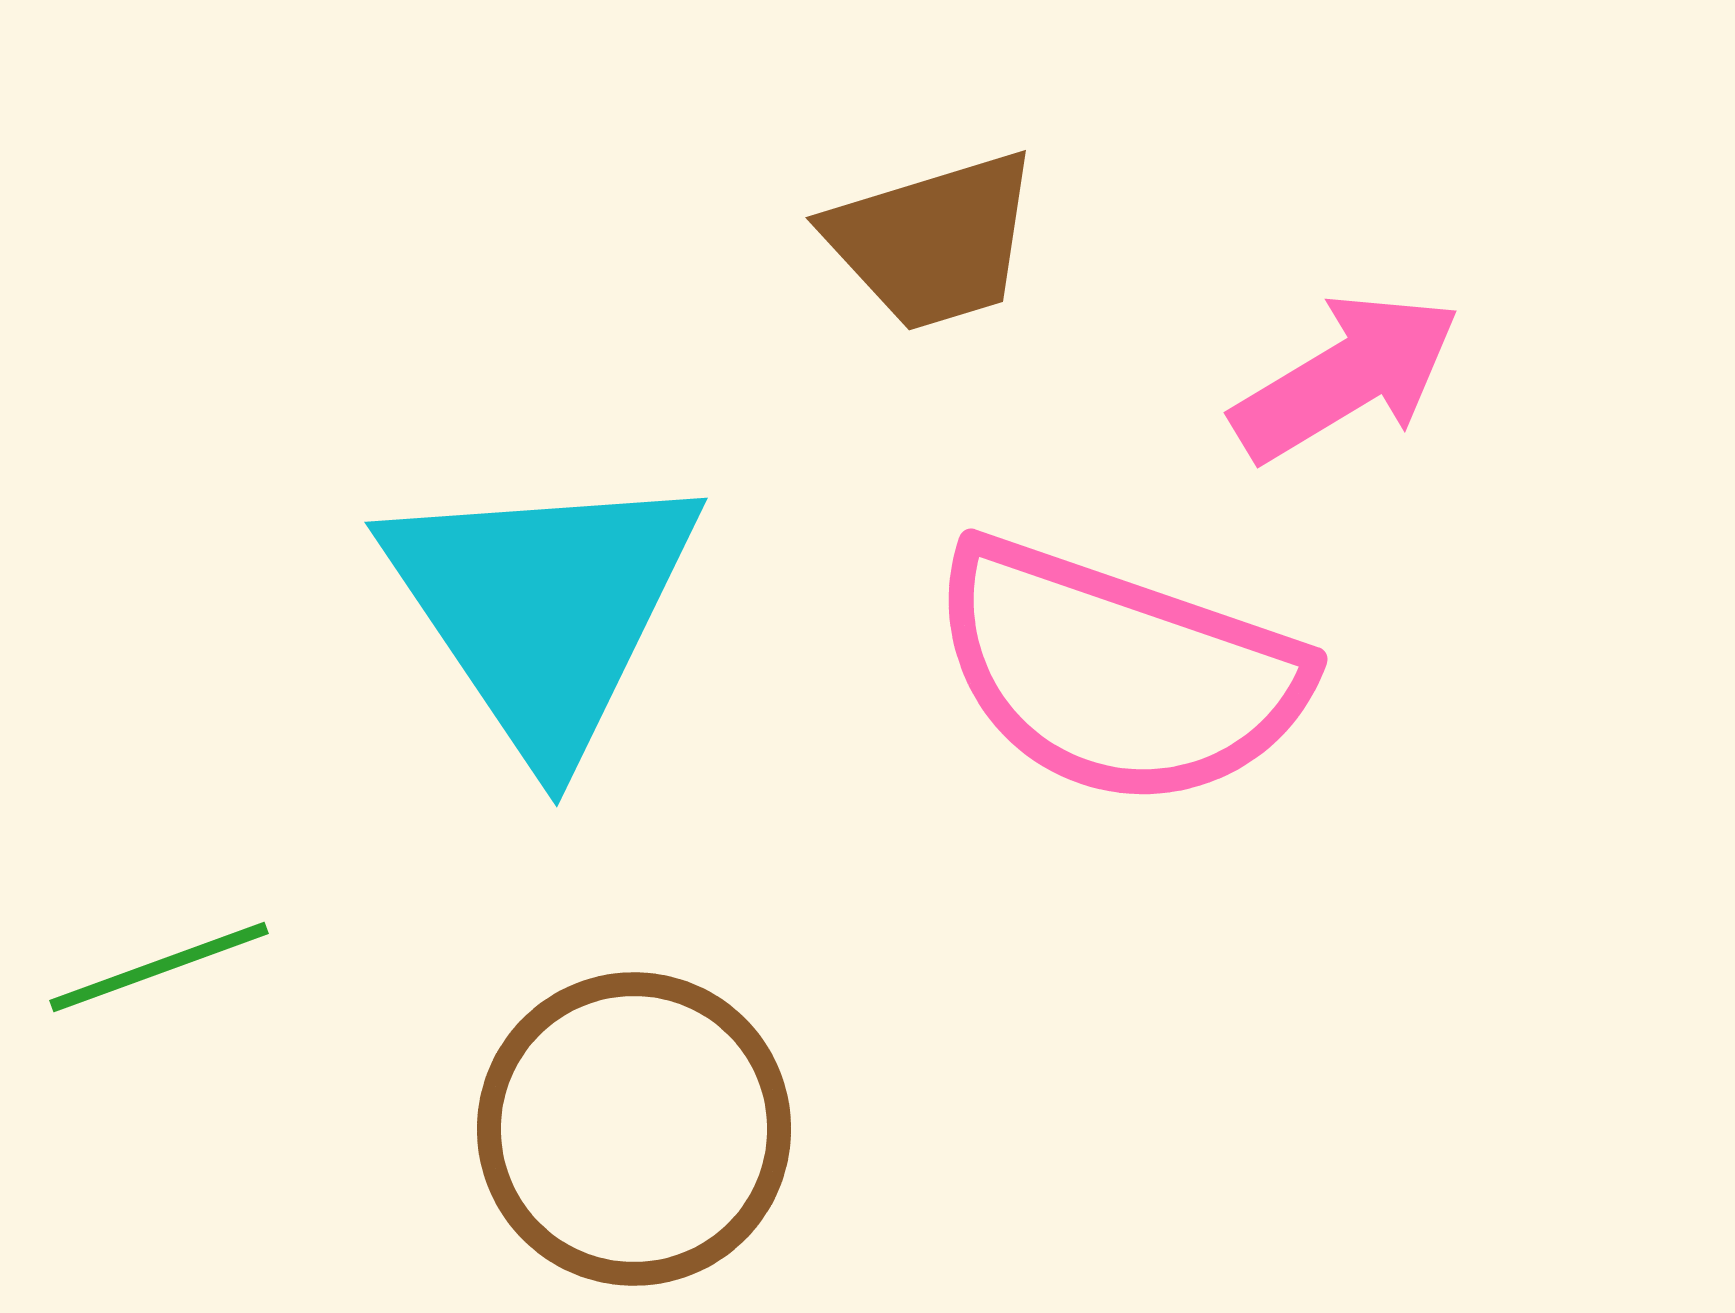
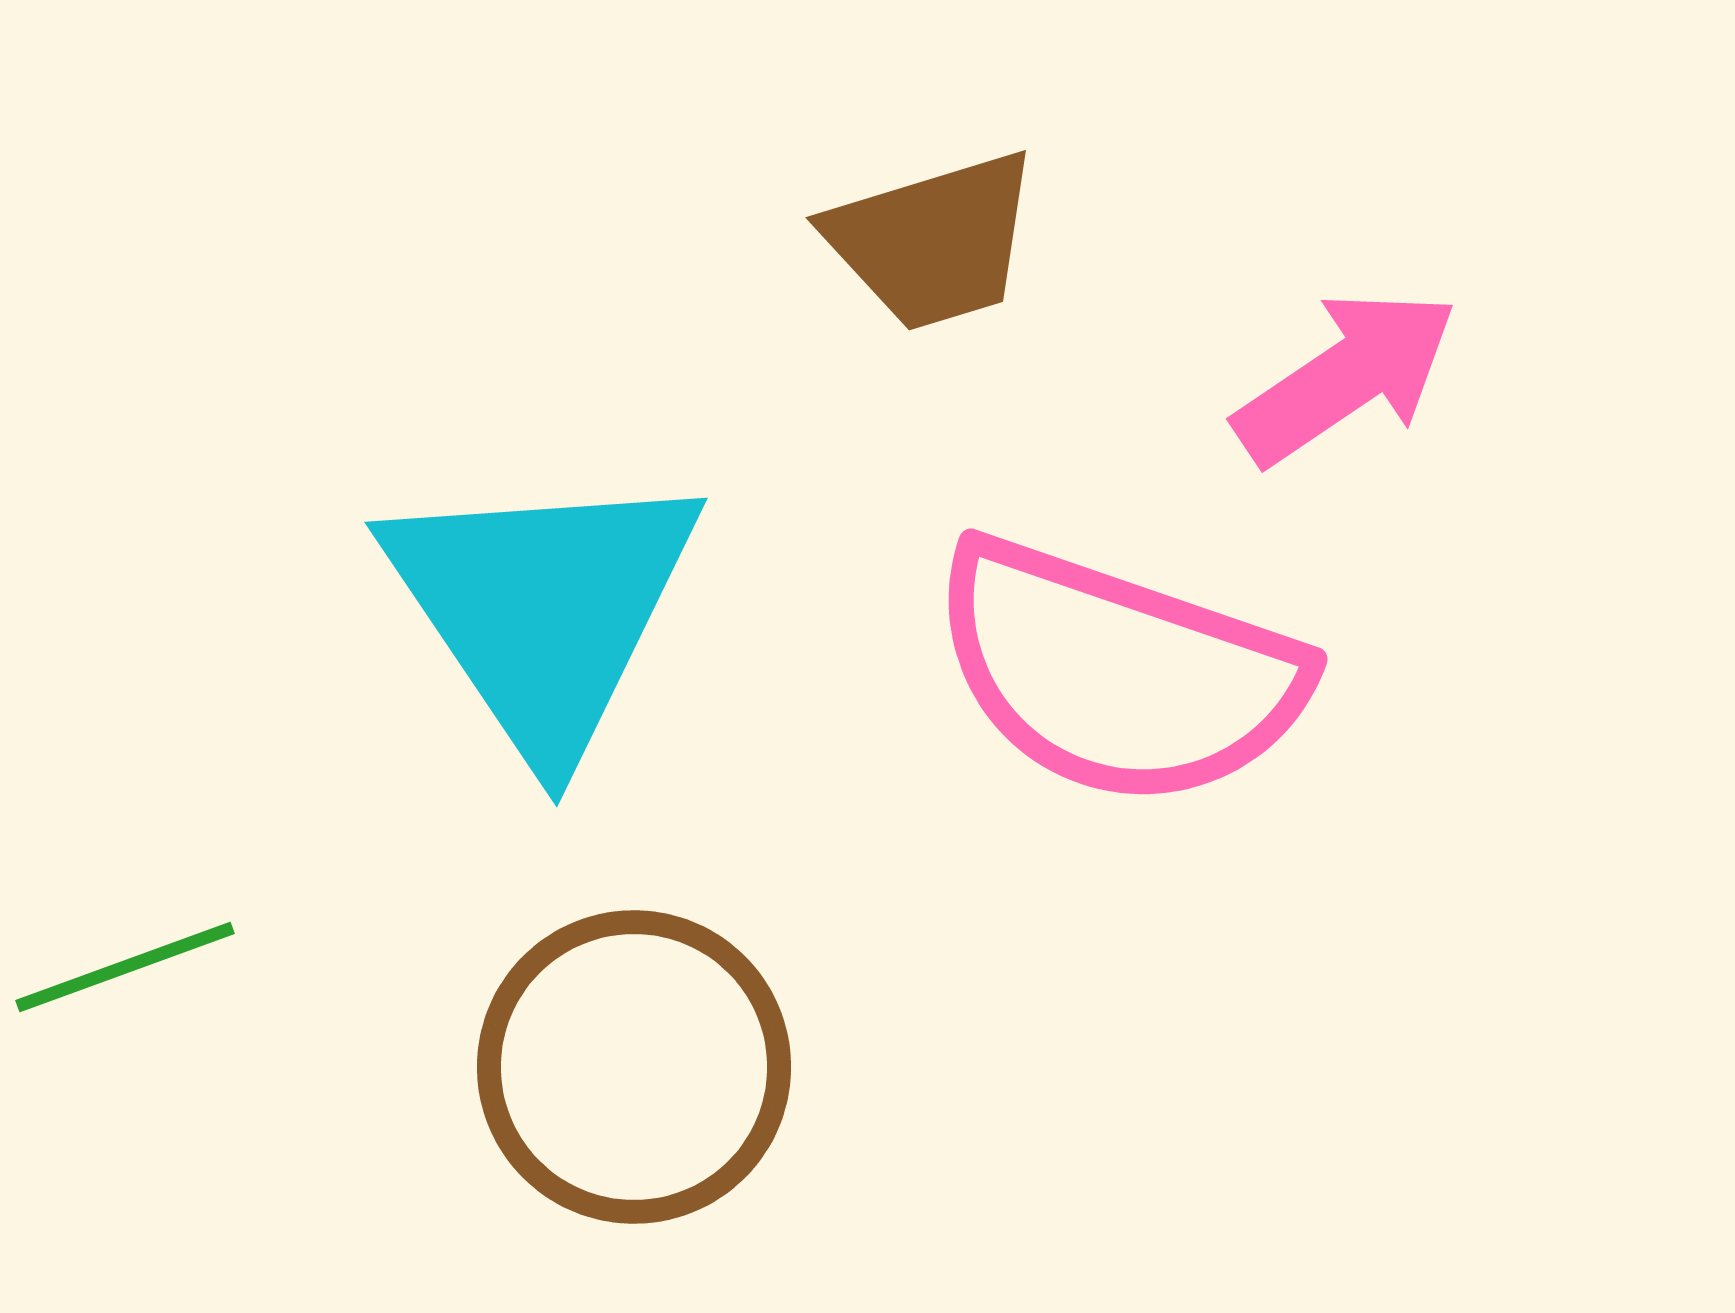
pink arrow: rotated 3 degrees counterclockwise
green line: moved 34 px left
brown circle: moved 62 px up
